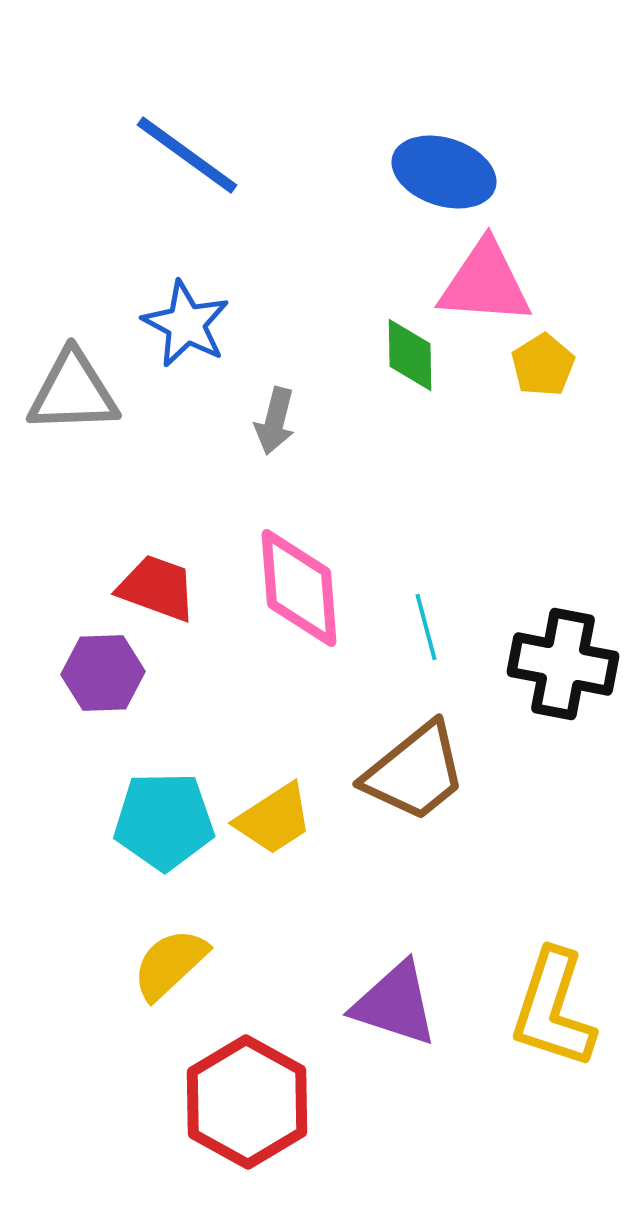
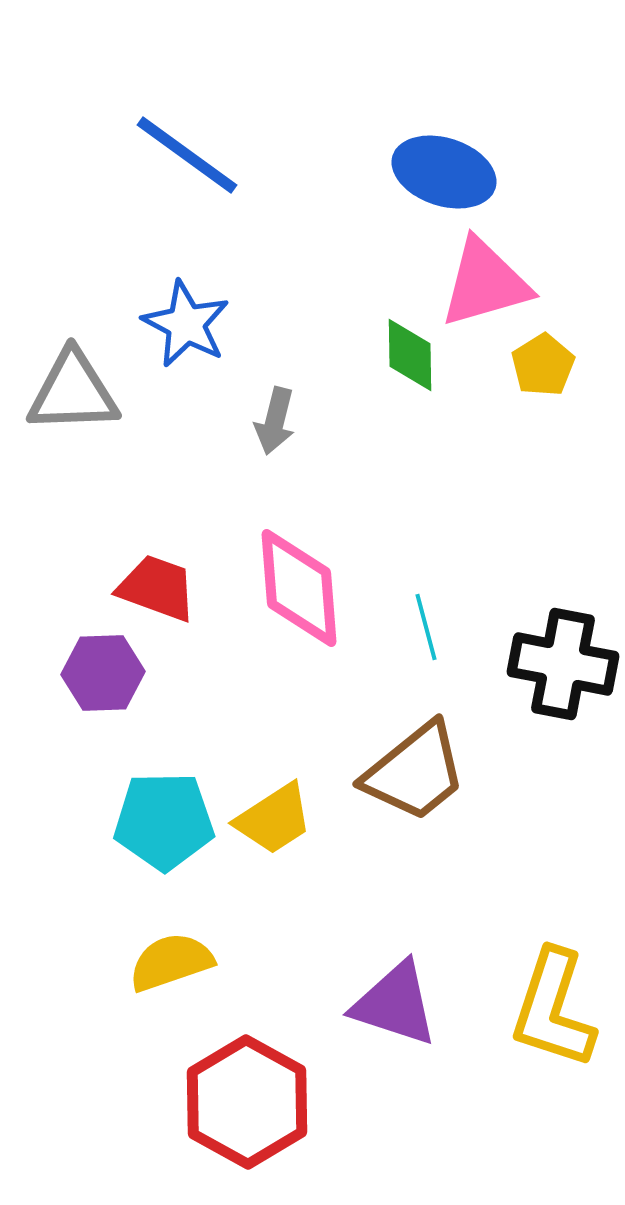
pink triangle: rotated 20 degrees counterclockwise
yellow semicircle: moved 1 px right, 2 px up; rotated 24 degrees clockwise
